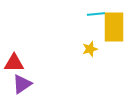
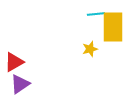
yellow rectangle: moved 1 px left
red triangle: moved 1 px up; rotated 30 degrees counterclockwise
purple triangle: moved 2 px left
